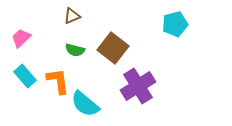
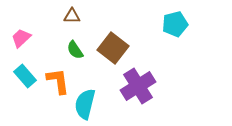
brown triangle: rotated 24 degrees clockwise
green semicircle: rotated 42 degrees clockwise
cyan semicircle: rotated 64 degrees clockwise
